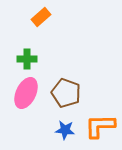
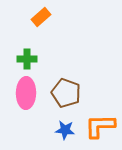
pink ellipse: rotated 24 degrees counterclockwise
